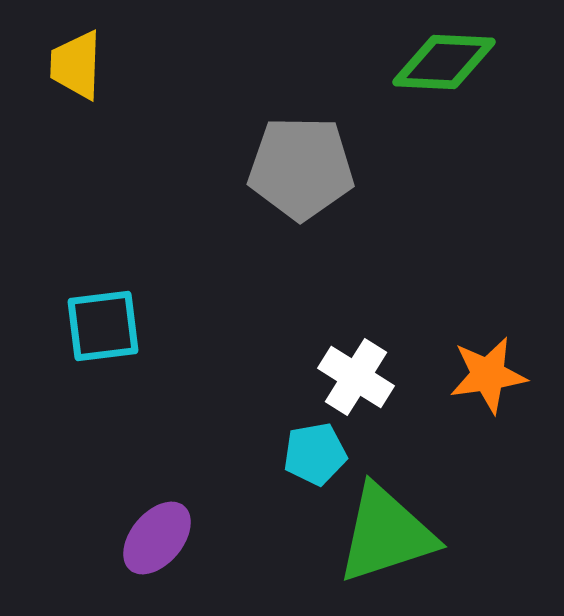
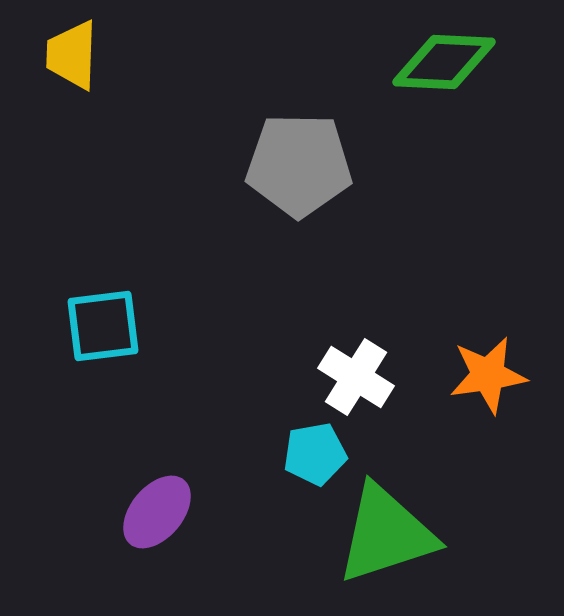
yellow trapezoid: moved 4 px left, 10 px up
gray pentagon: moved 2 px left, 3 px up
purple ellipse: moved 26 px up
